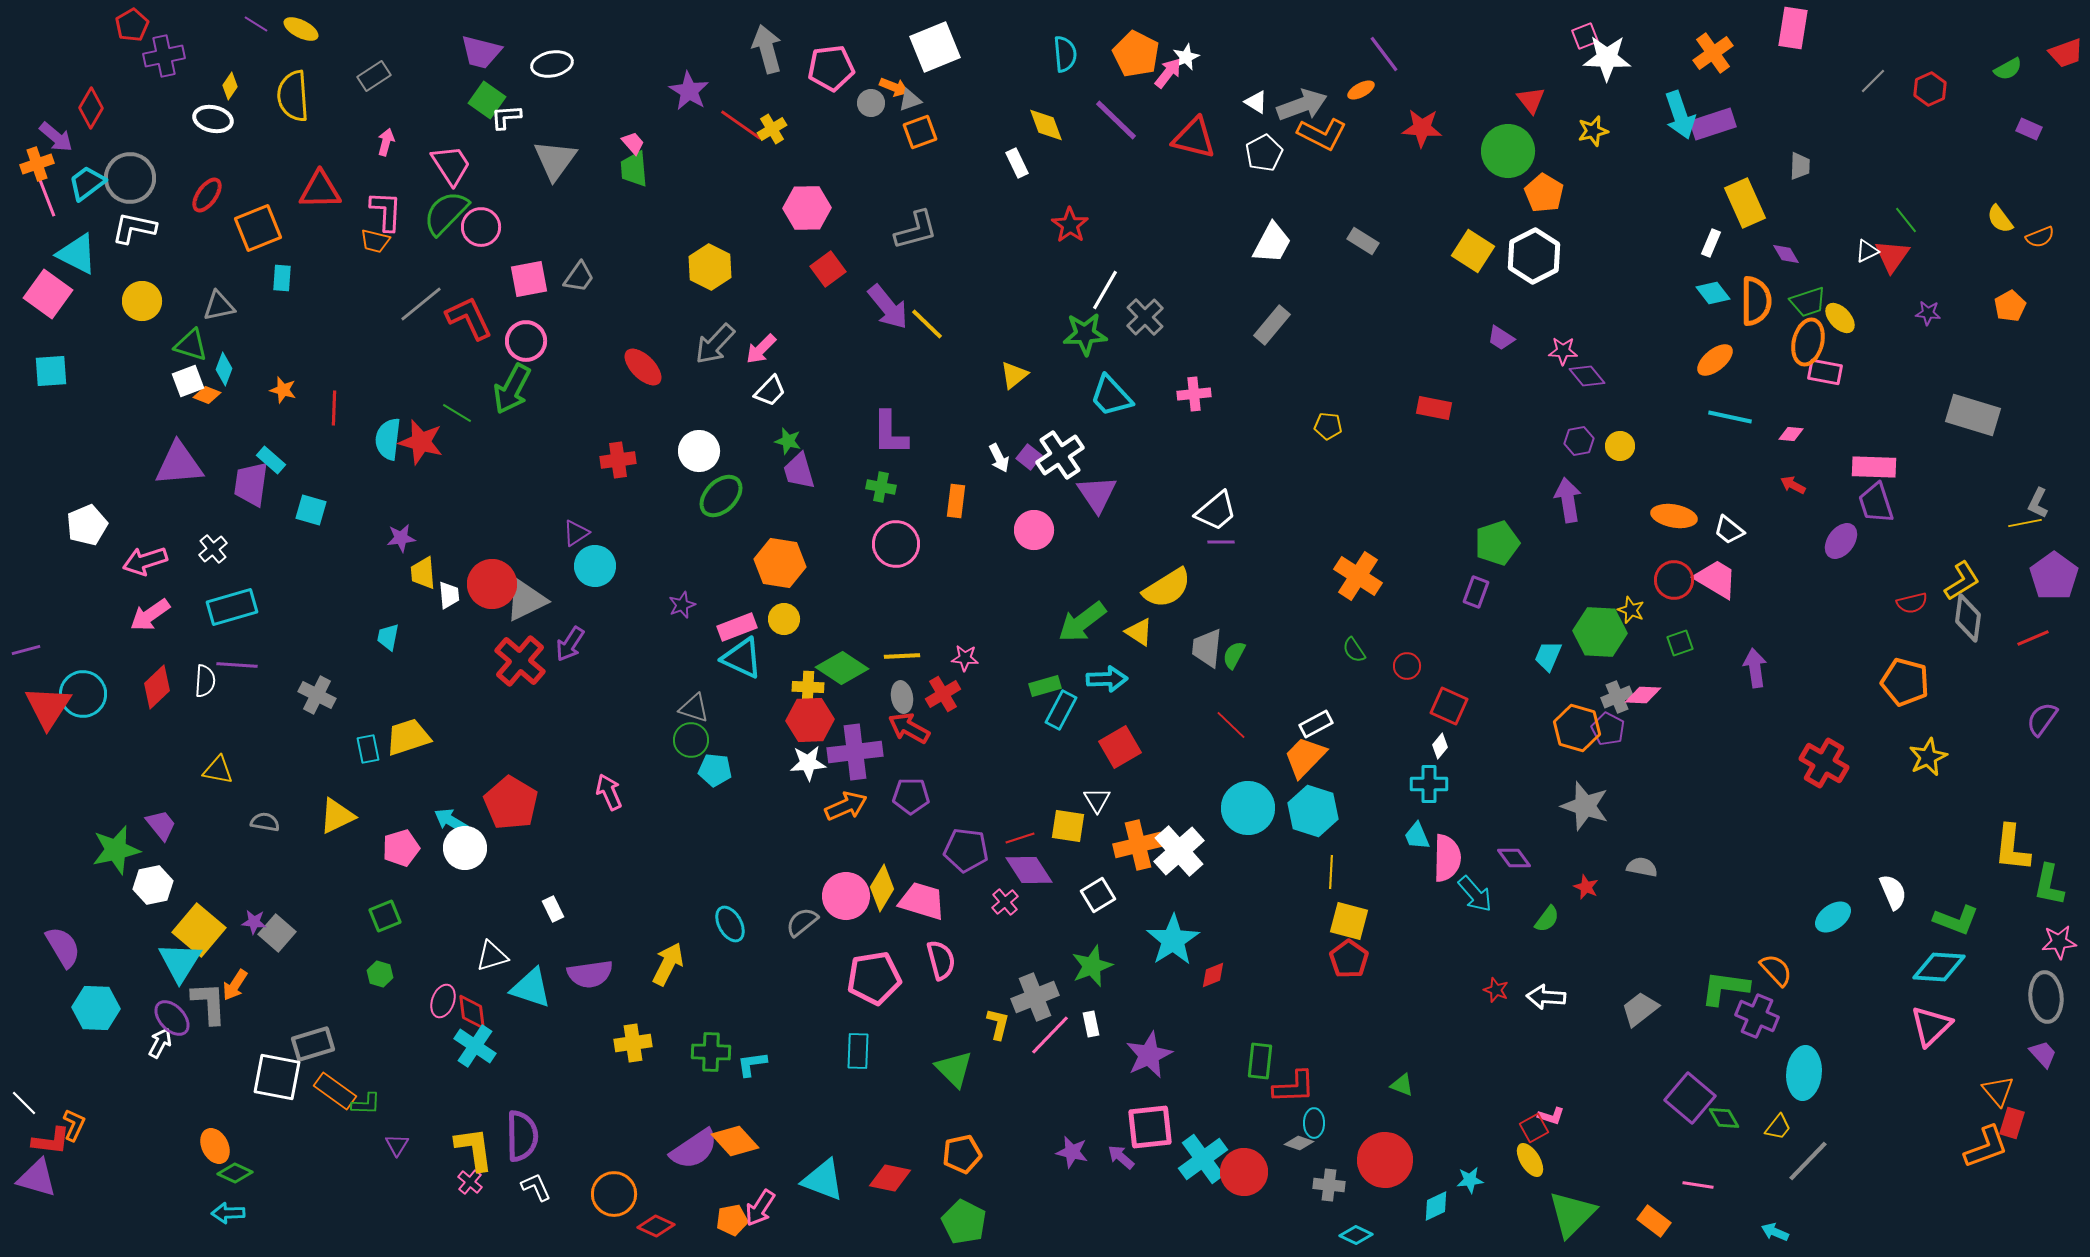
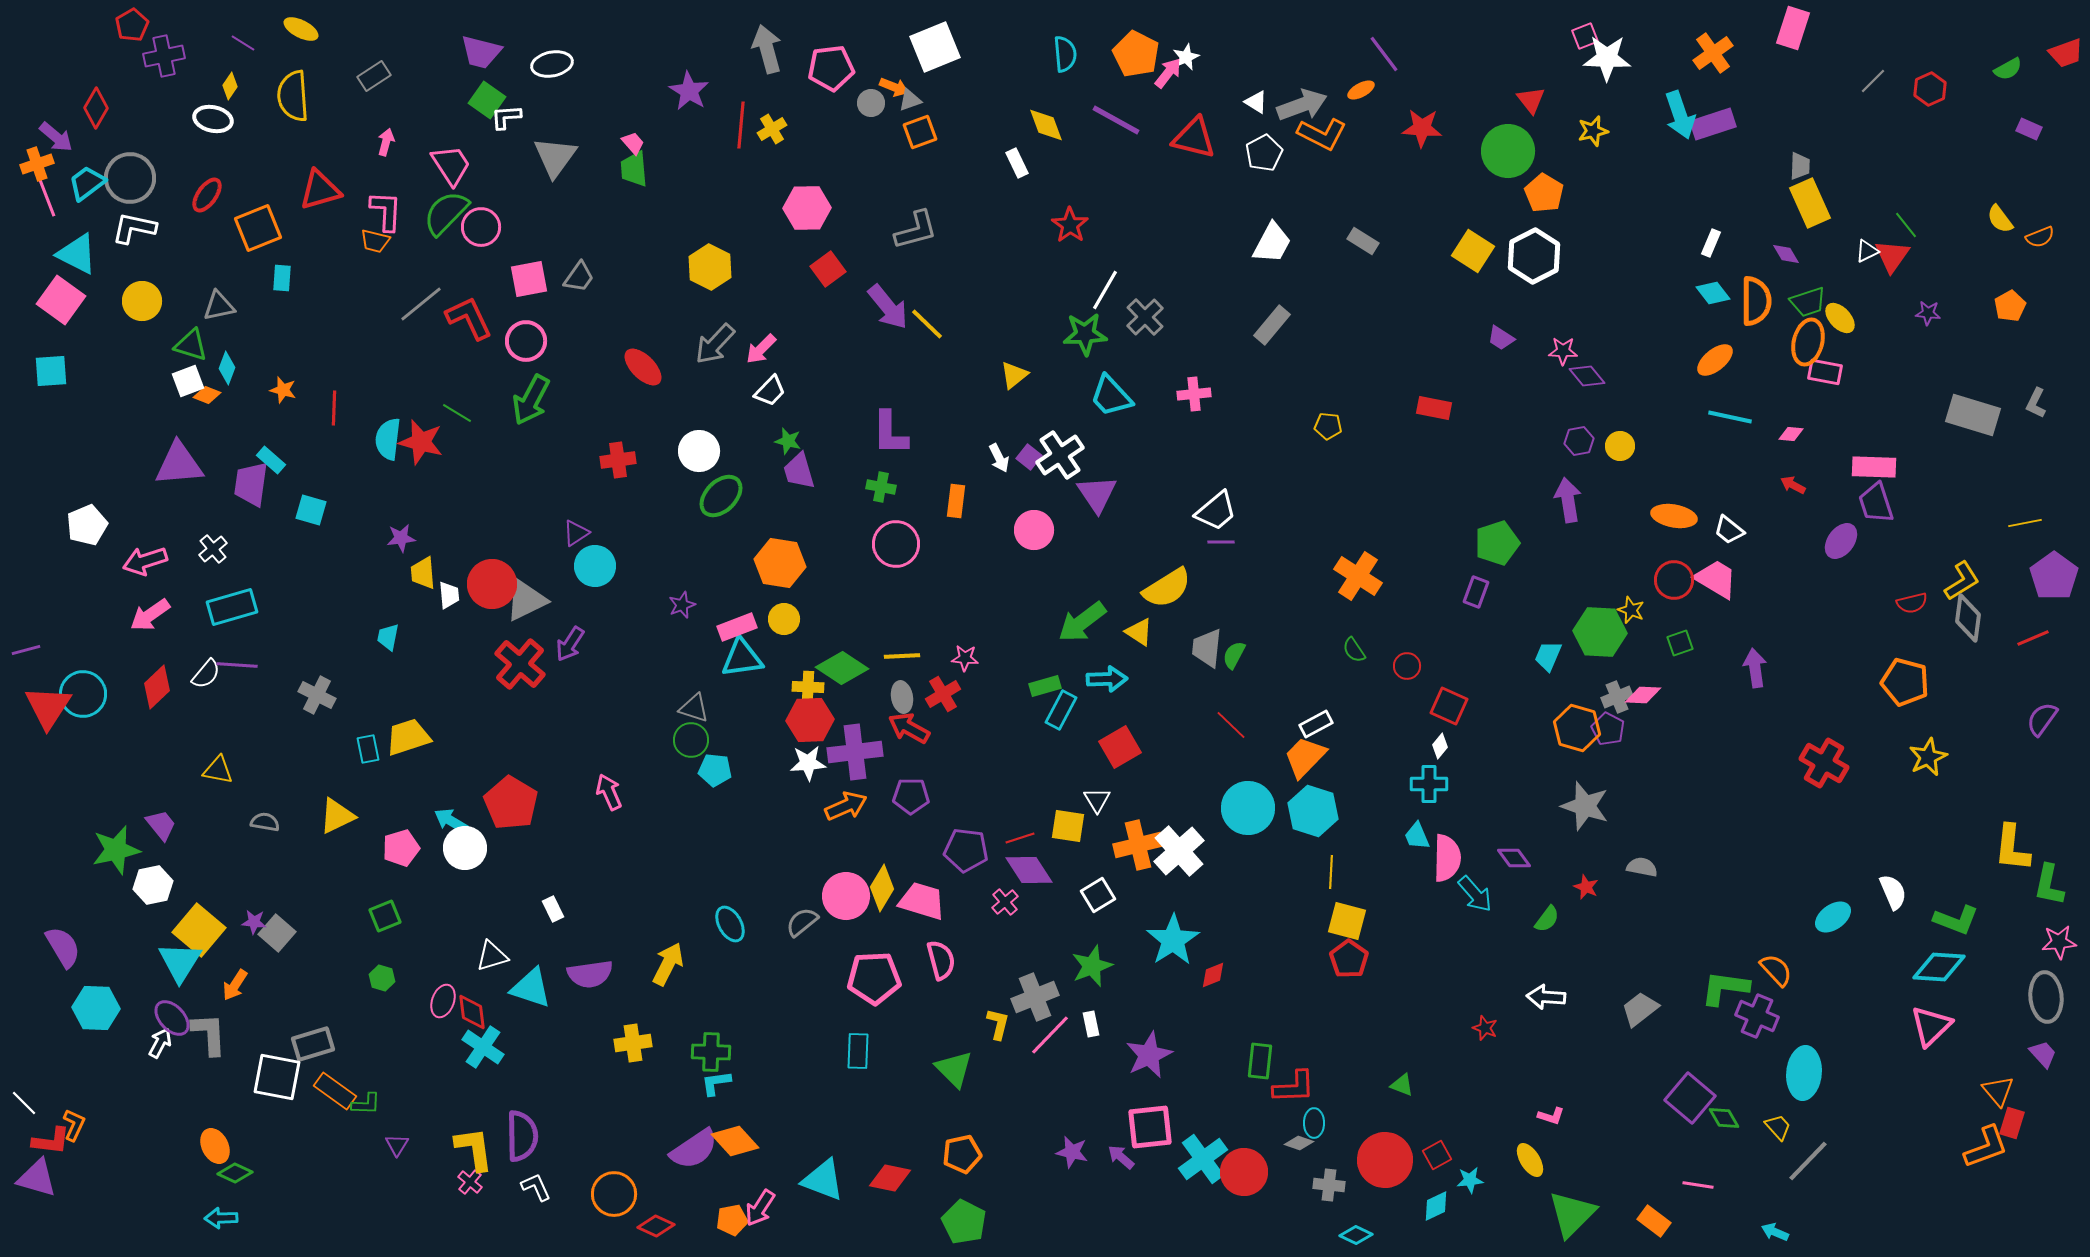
purple line at (256, 24): moved 13 px left, 19 px down
pink rectangle at (1793, 28): rotated 9 degrees clockwise
red diamond at (91, 108): moved 5 px right
purple line at (1116, 120): rotated 15 degrees counterclockwise
red line at (741, 125): rotated 60 degrees clockwise
gray triangle at (555, 160): moved 3 px up
red triangle at (320, 190): rotated 15 degrees counterclockwise
yellow rectangle at (1745, 203): moved 65 px right
green line at (1906, 220): moved 5 px down
pink square at (48, 294): moved 13 px right, 6 px down
cyan diamond at (224, 369): moved 3 px right, 1 px up
green arrow at (512, 389): moved 19 px right, 11 px down
gray L-shape at (2038, 503): moved 2 px left, 100 px up
cyan triangle at (742, 658): rotated 33 degrees counterclockwise
red cross at (520, 661): moved 3 px down
white semicircle at (205, 681): moved 1 px right, 7 px up; rotated 36 degrees clockwise
yellow square at (1349, 921): moved 2 px left
green hexagon at (380, 974): moved 2 px right, 4 px down
pink pentagon at (874, 978): rotated 6 degrees clockwise
red star at (1496, 990): moved 11 px left, 38 px down
gray L-shape at (209, 1003): moved 31 px down
cyan cross at (475, 1046): moved 8 px right, 1 px down
cyan L-shape at (752, 1064): moved 36 px left, 19 px down
yellow trapezoid at (1778, 1127): rotated 80 degrees counterclockwise
red square at (1534, 1128): moved 97 px left, 27 px down
cyan arrow at (228, 1213): moved 7 px left, 5 px down
